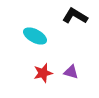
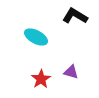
cyan ellipse: moved 1 px right, 1 px down
red star: moved 2 px left, 6 px down; rotated 18 degrees counterclockwise
